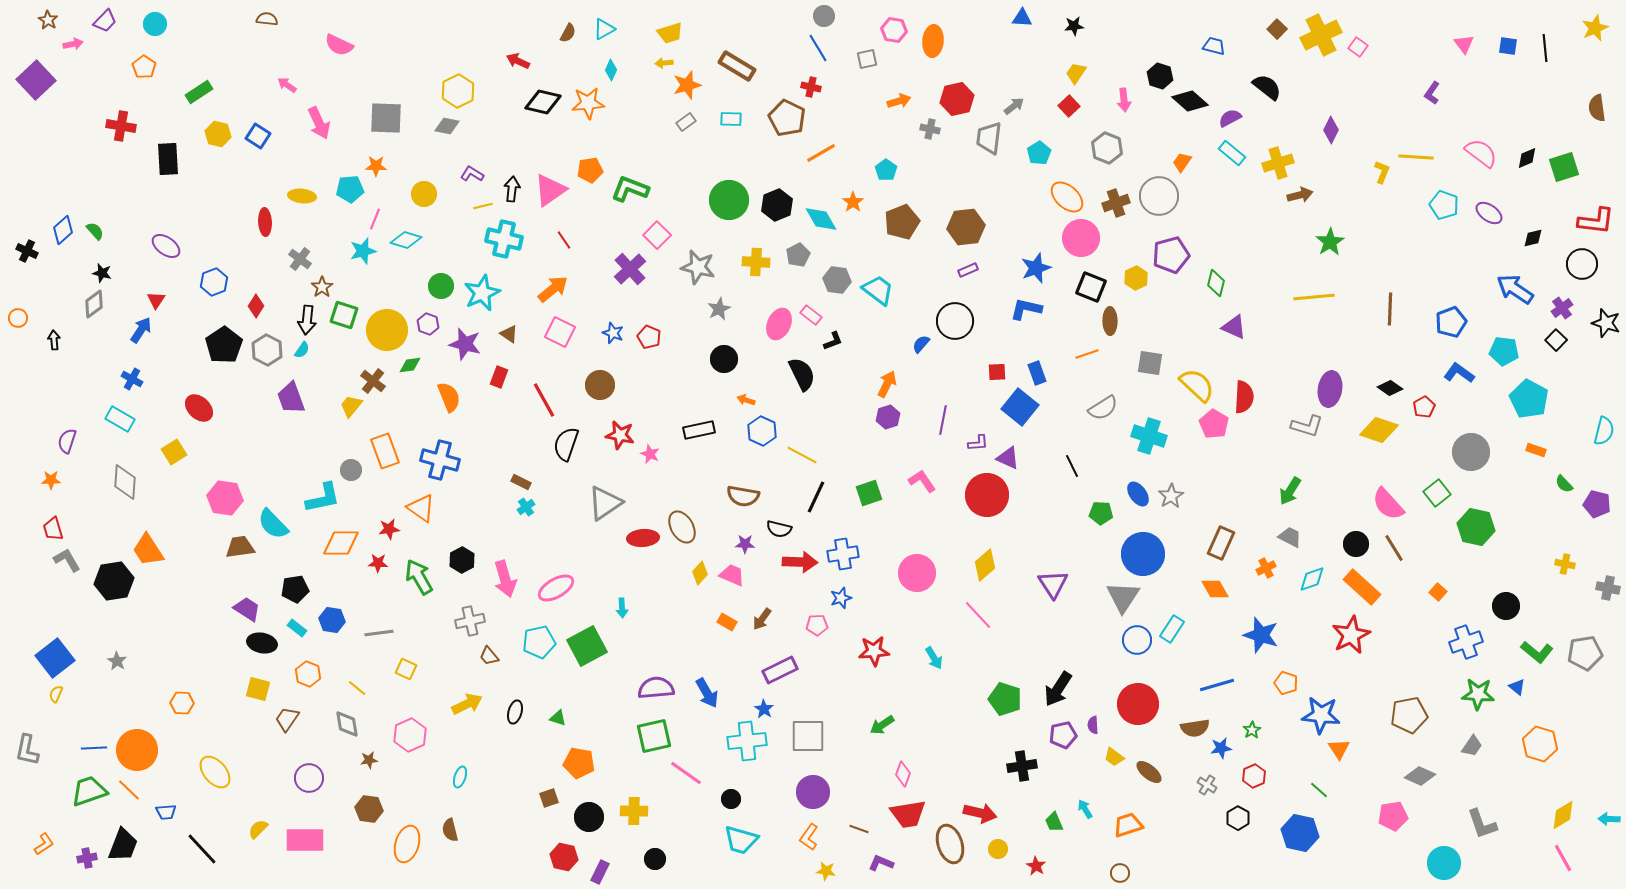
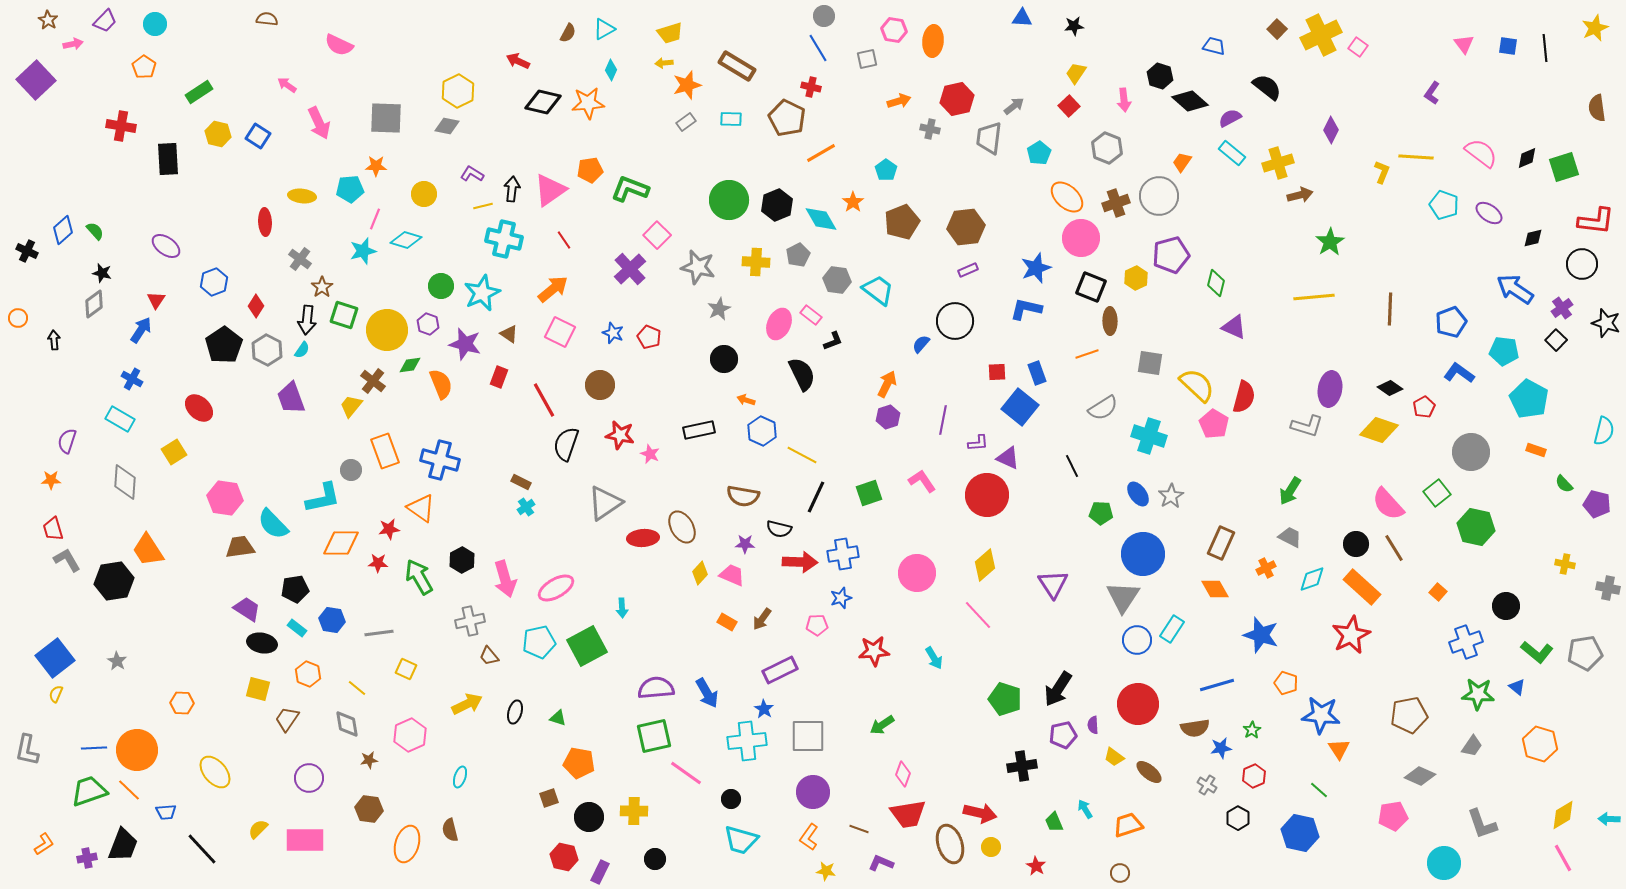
orange semicircle at (449, 397): moved 8 px left, 13 px up
red semicircle at (1244, 397): rotated 12 degrees clockwise
yellow circle at (998, 849): moved 7 px left, 2 px up
